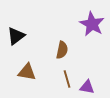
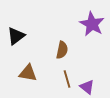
brown triangle: moved 1 px right, 1 px down
purple triangle: rotated 28 degrees clockwise
